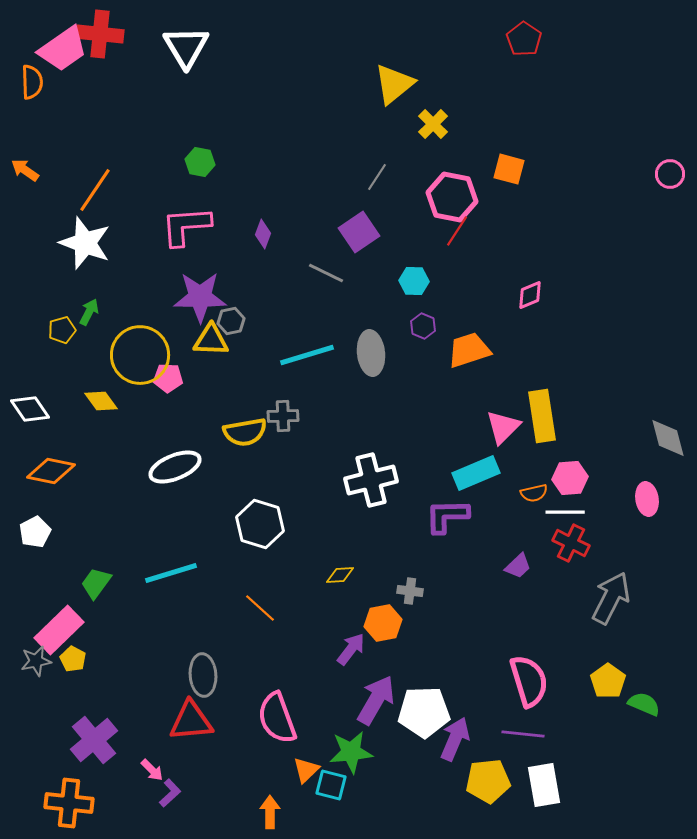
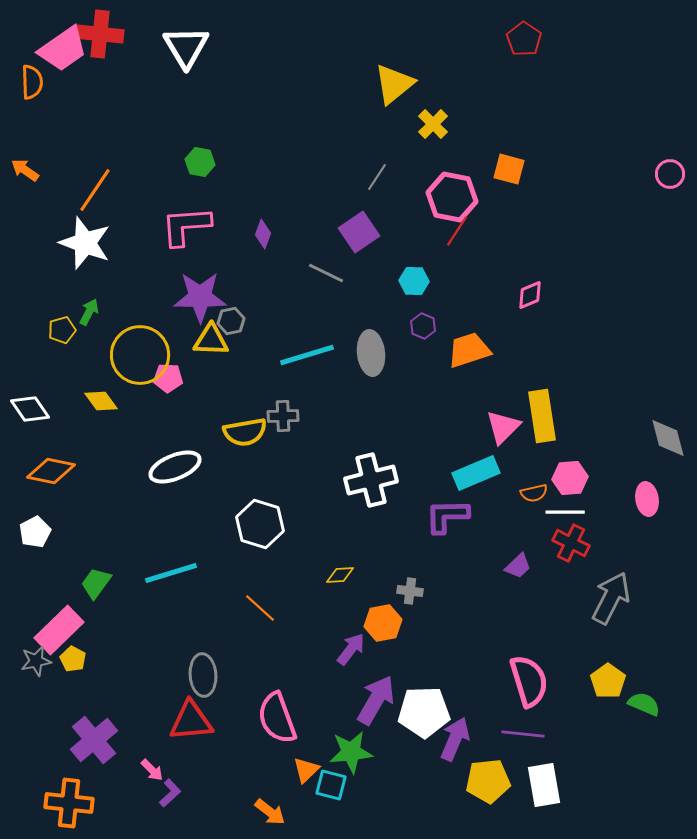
orange arrow at (270, 812): rotated 128 degrees clockwise
